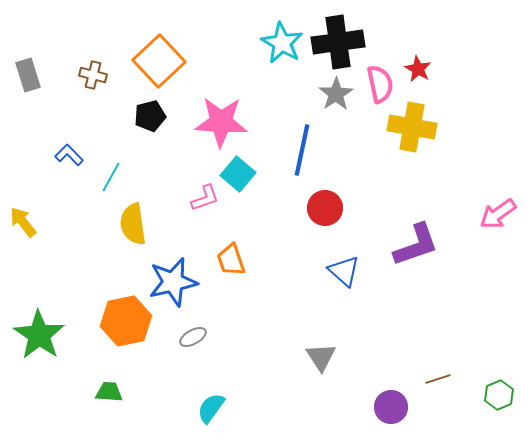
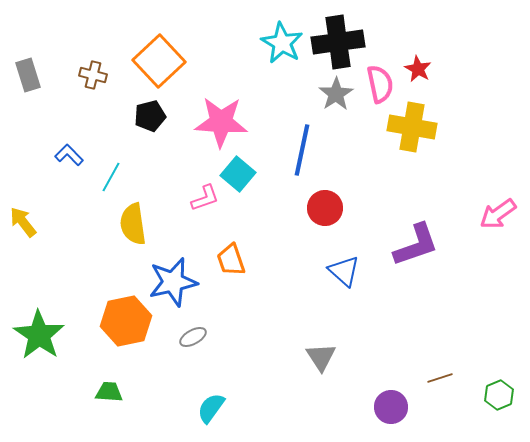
brown line: moved 2 px right, 1 px up
